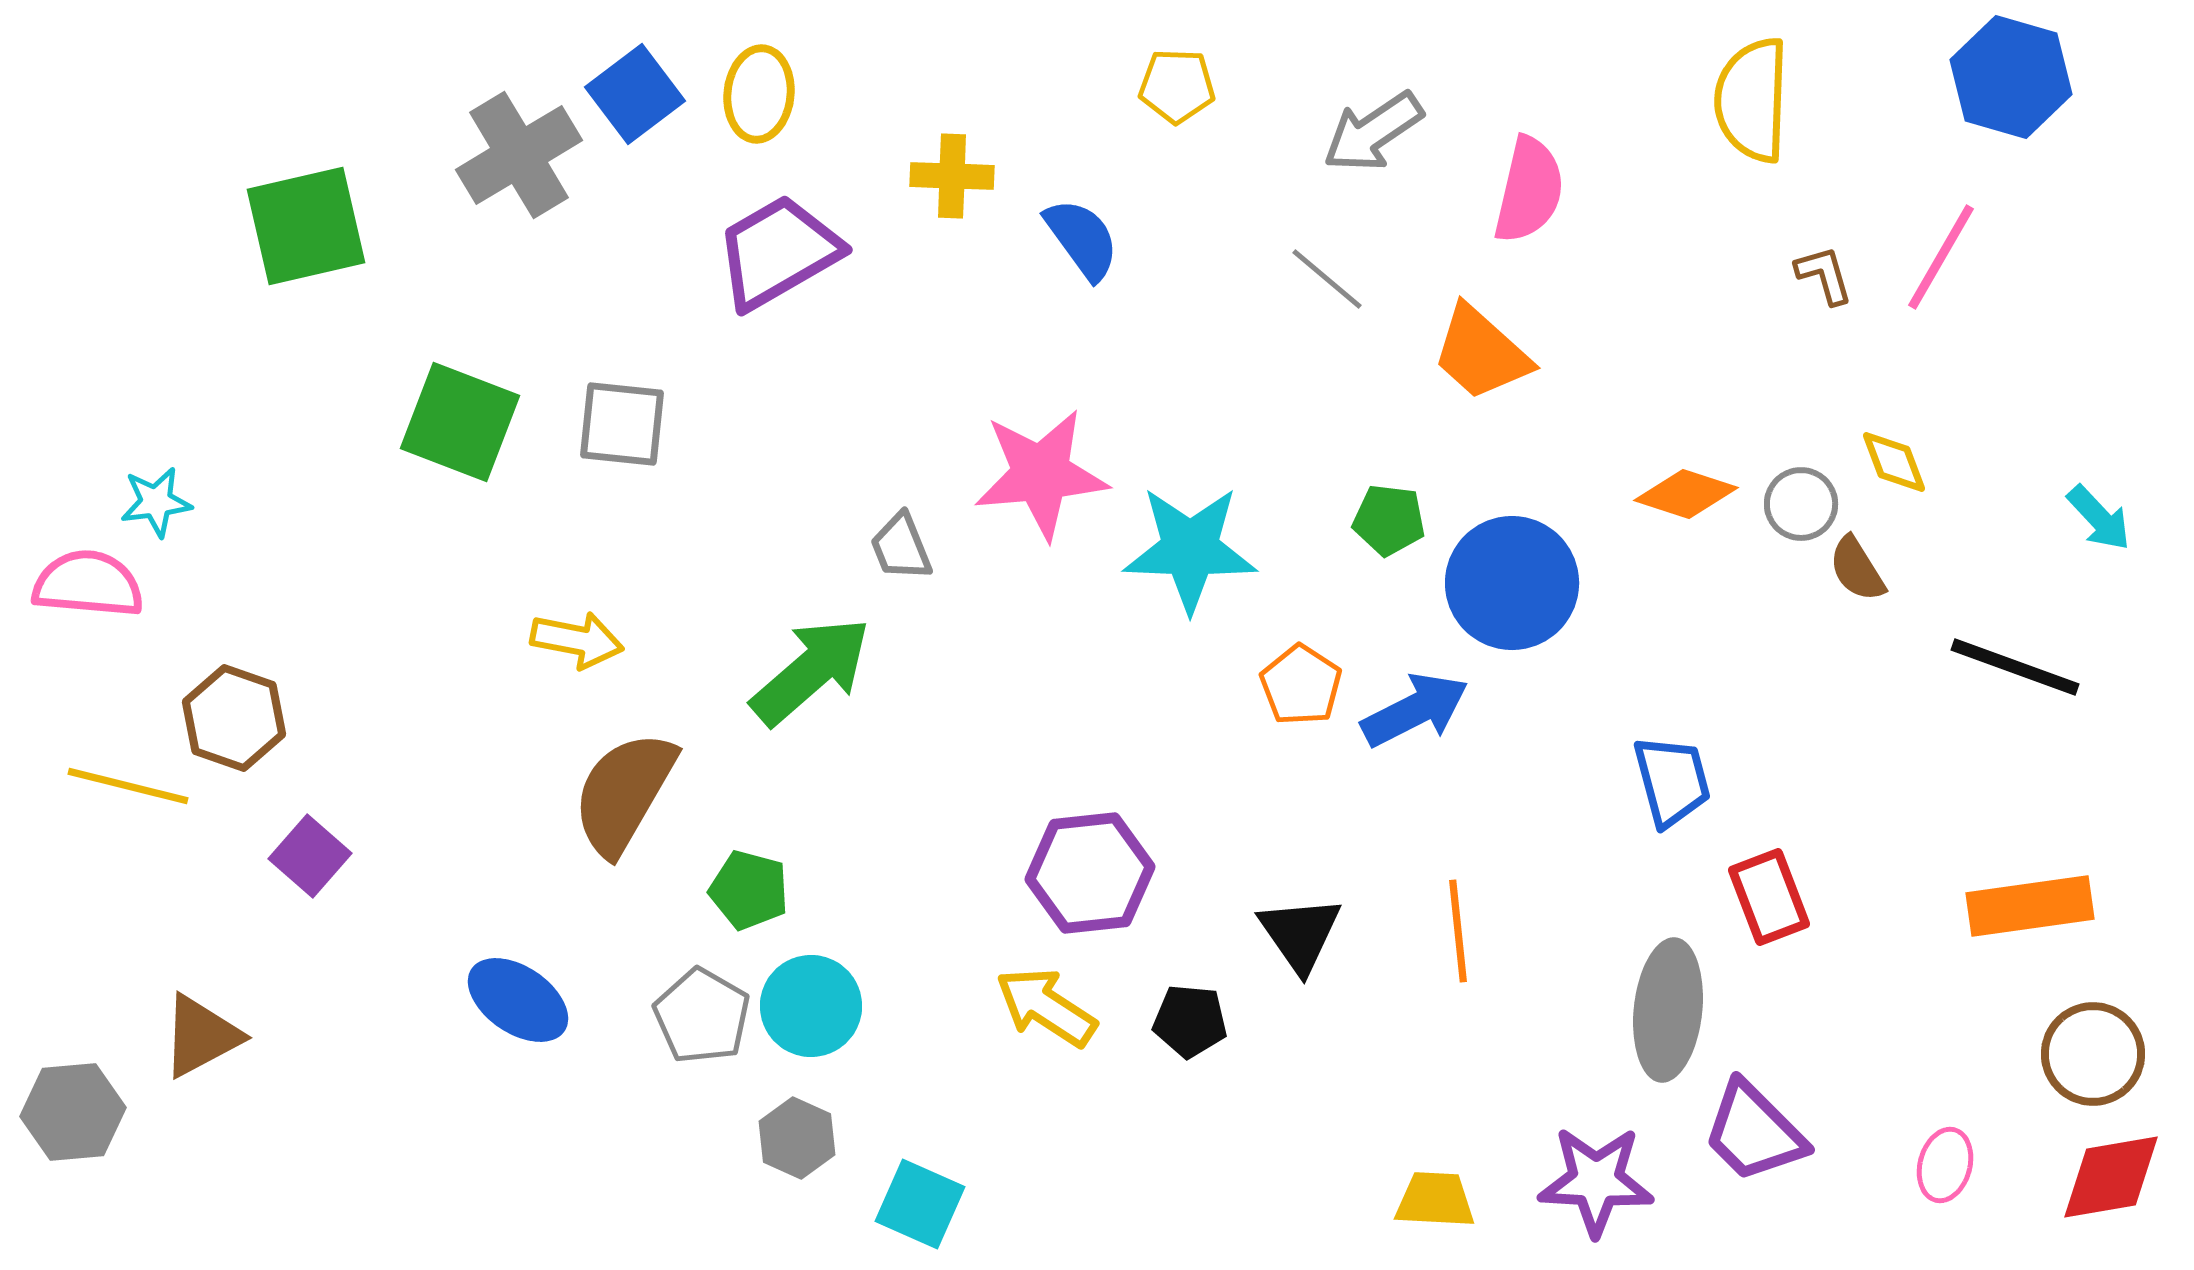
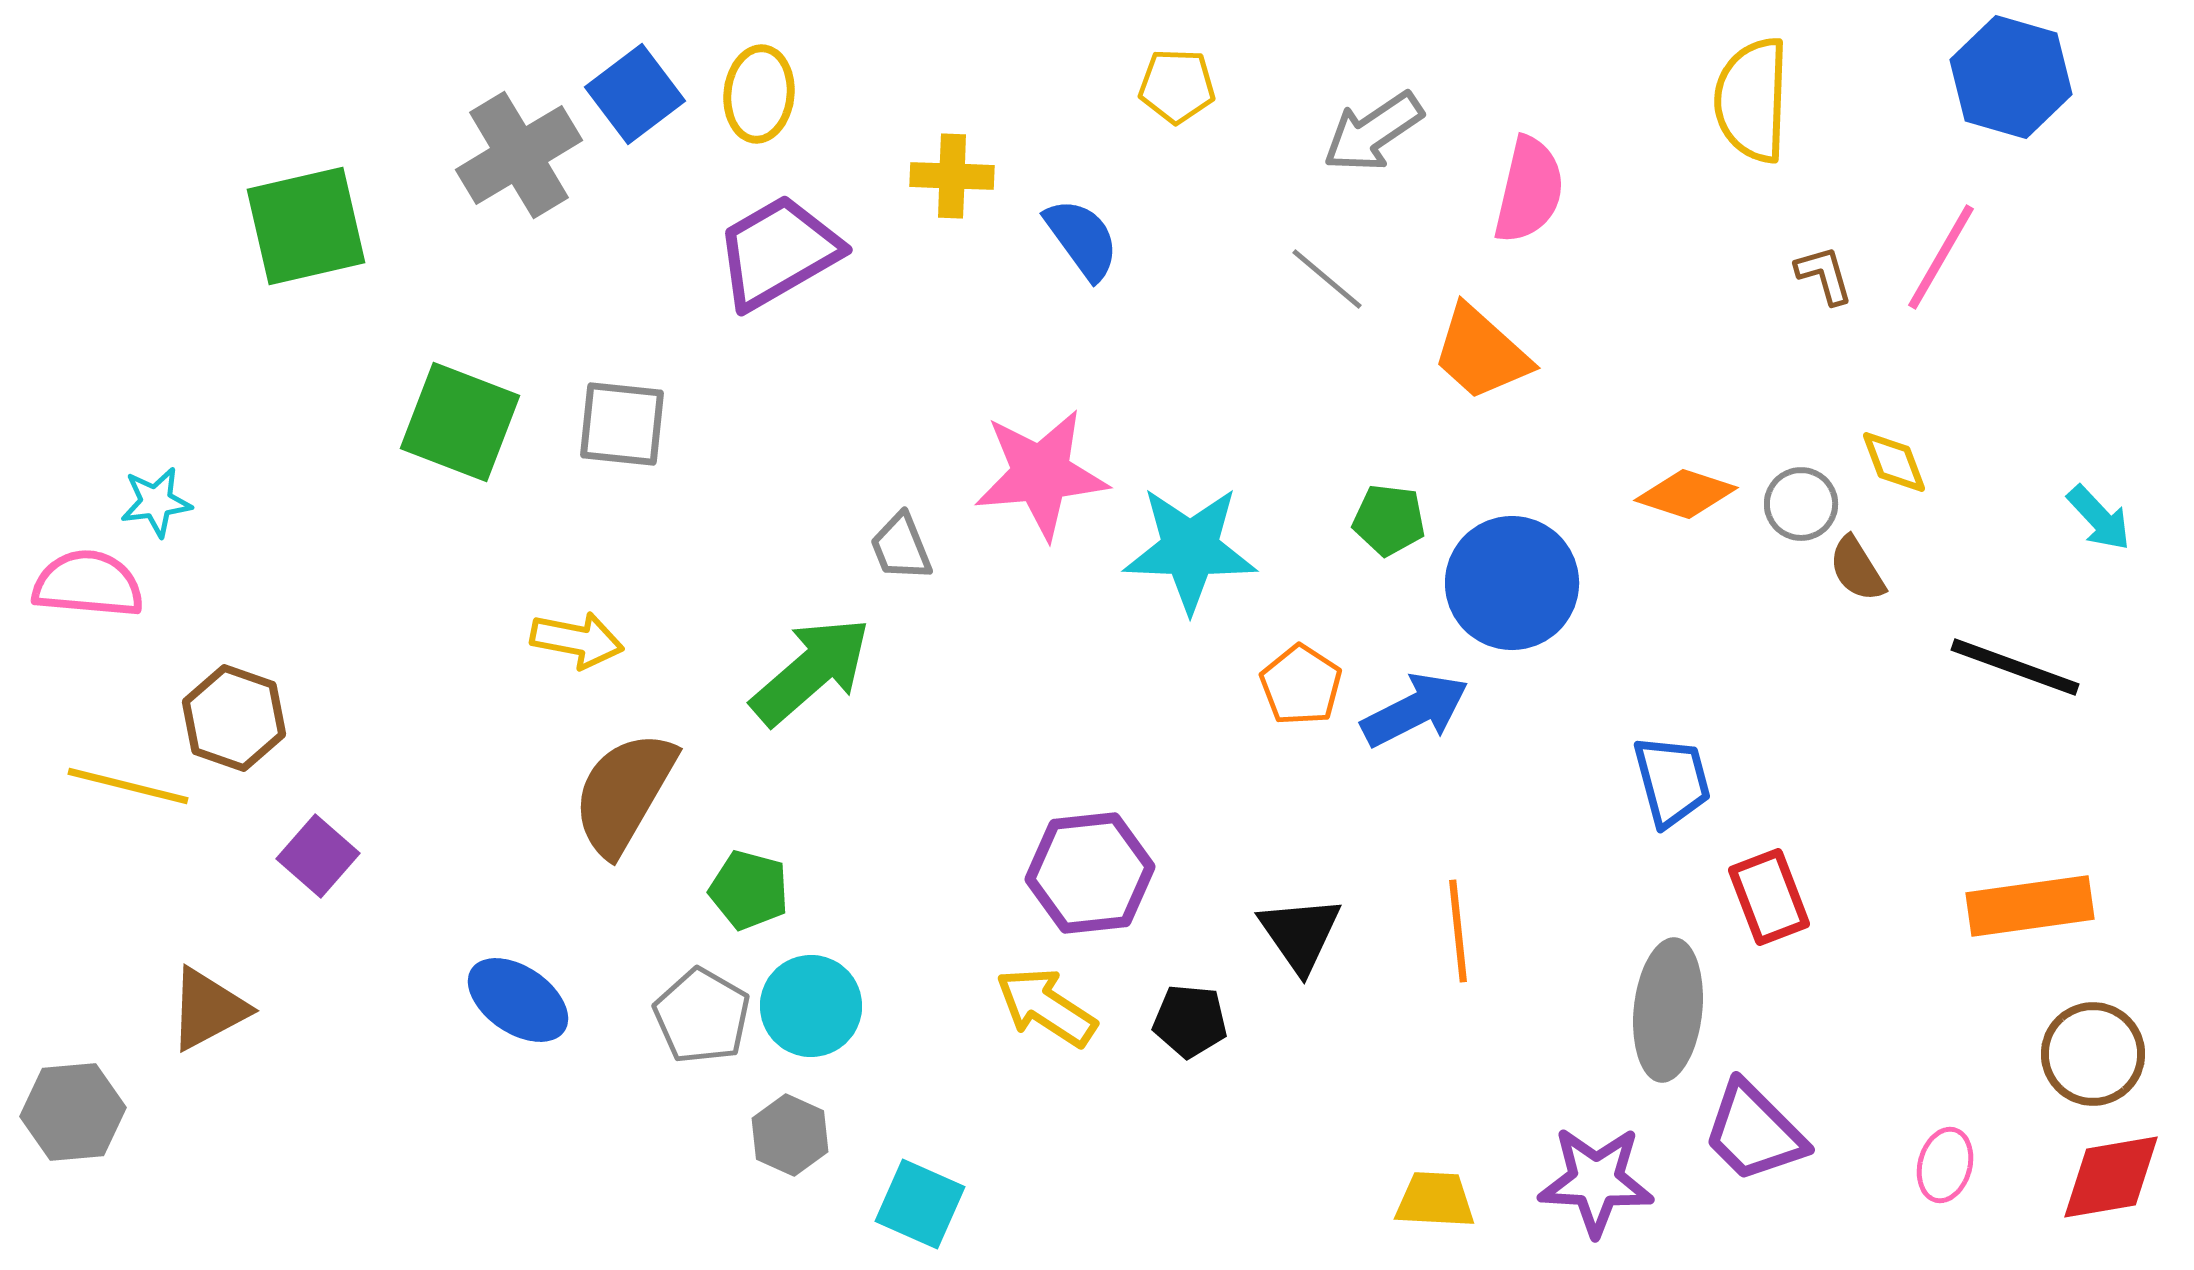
purple square at (310, 856): moved 8 px right
brown triangle at (201, 1036): moved 7 px right, 27 px up
gray hexagon at (797, 1138): moved 7 px left, 3 px up
